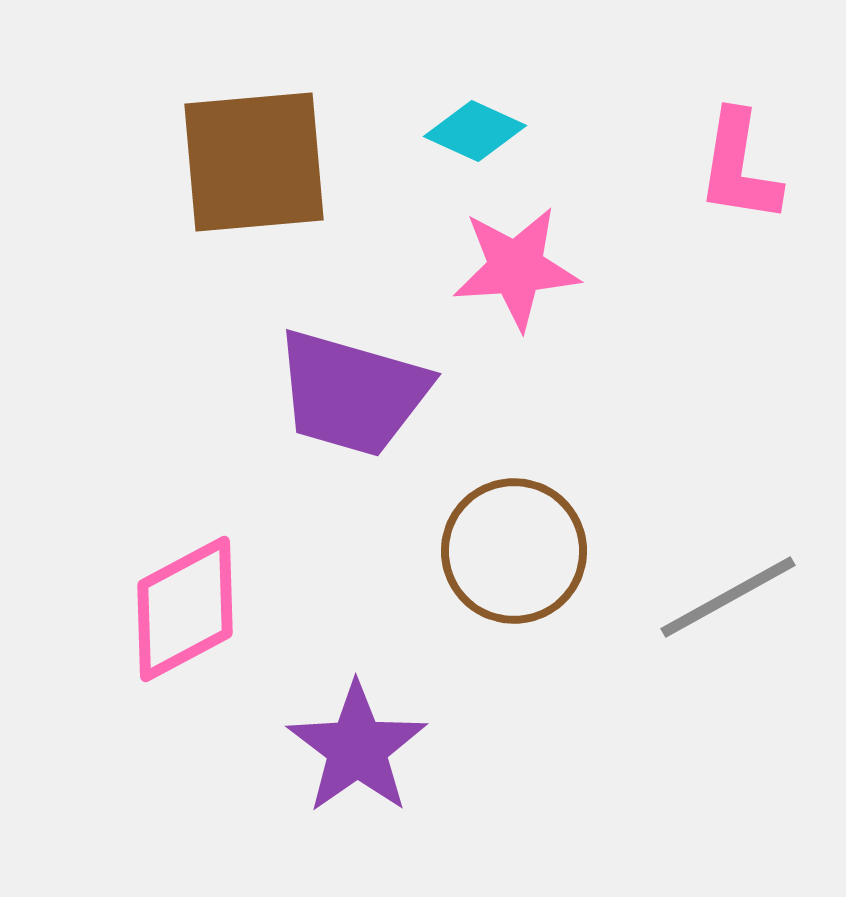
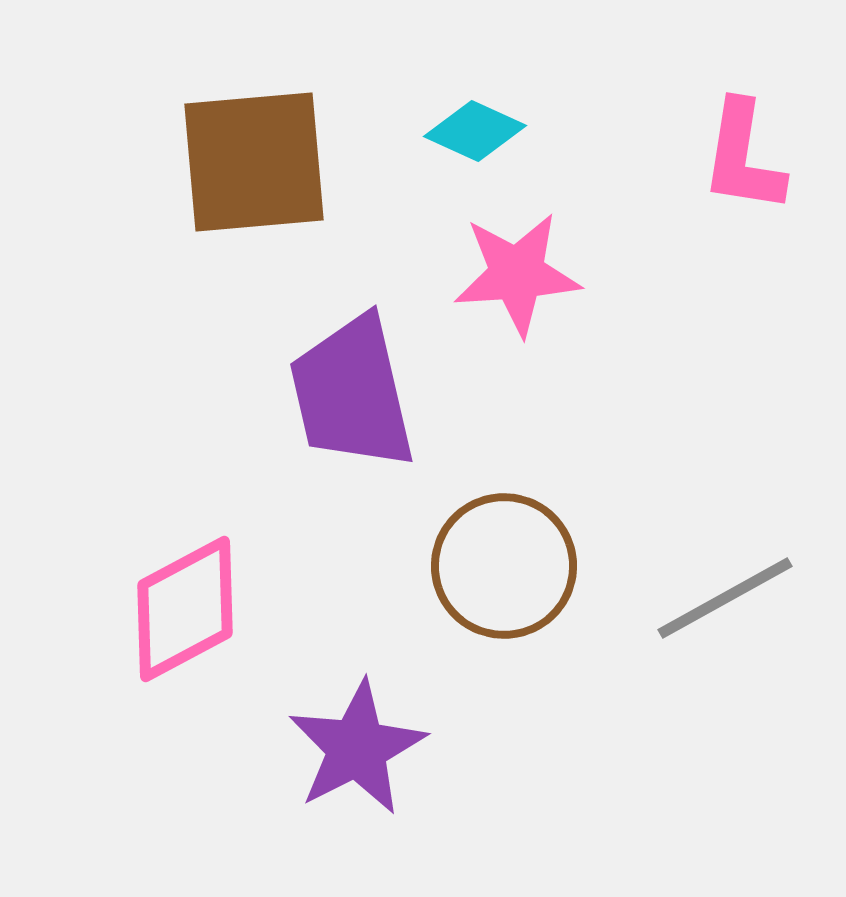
pink L-shape: moved 4 px right, 10 px up
pink star: moved 1 px right, 6 px down
purple trapezoid: rotated 61 degrees clockwise
brown circle: moved 10 px left, 15 px down
gray line: moved 3 px left, 1 px down
purple star: rotated 8 degrees clockwise
